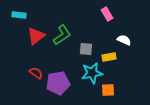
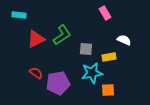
pink rectangle: moved 2 px left, 1 px up
red triangle: moved 3 px down; rotated 12 degrees clockwise
